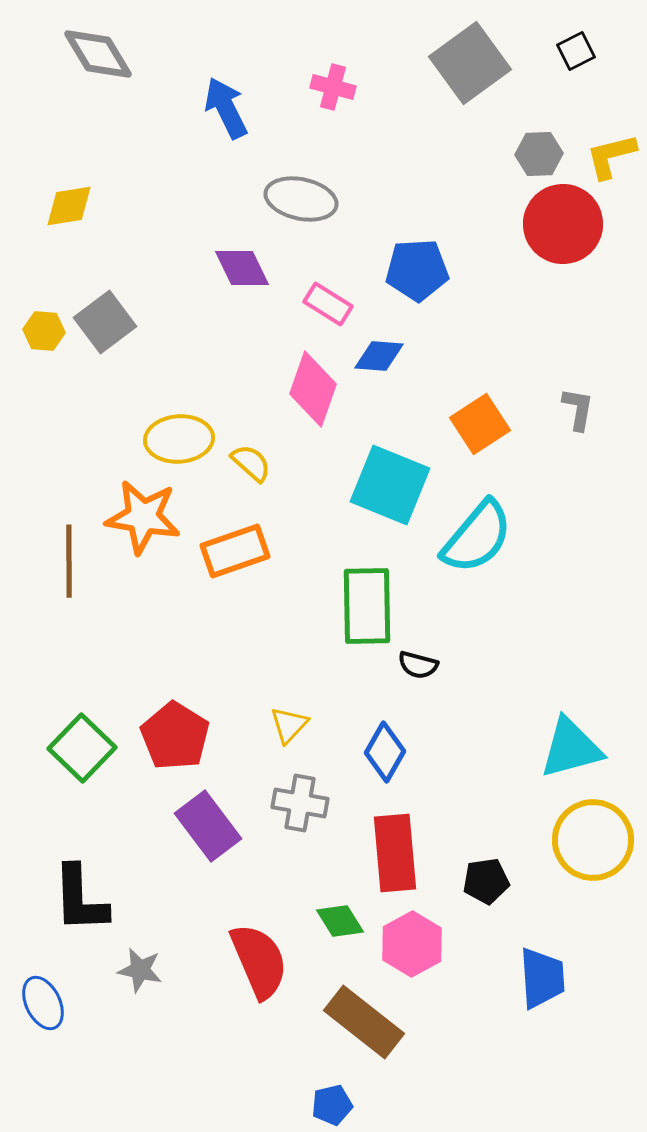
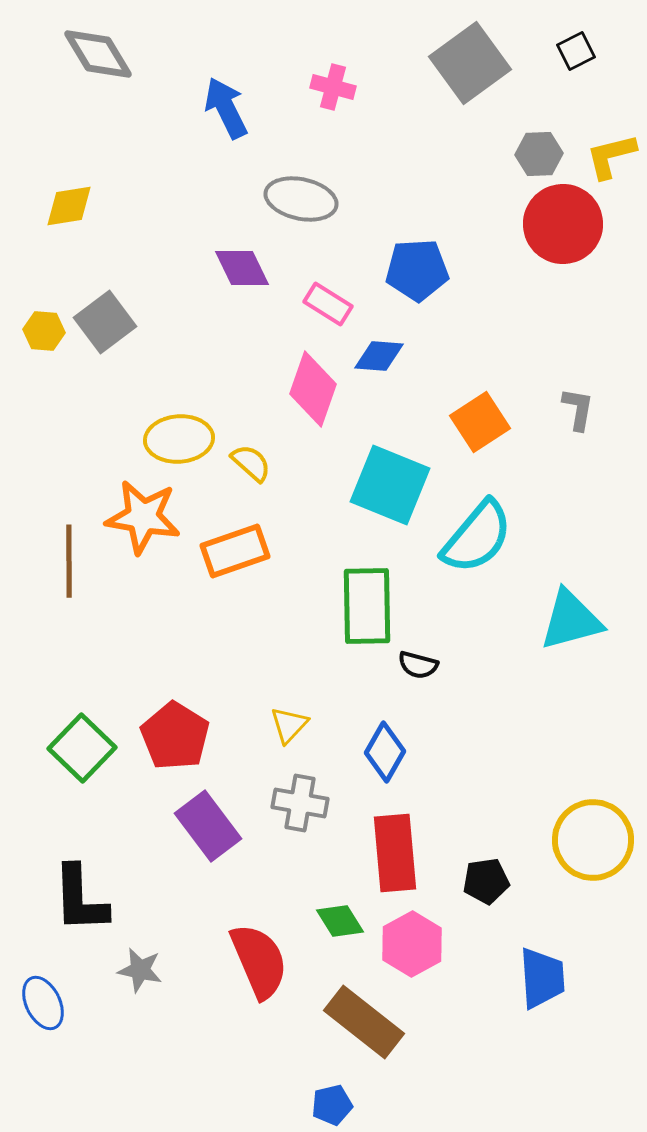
orange square at (480, 424): moved 2 px up
cyan triangle at (571, 748): moved 128 px up
